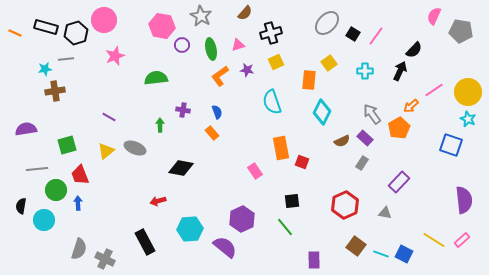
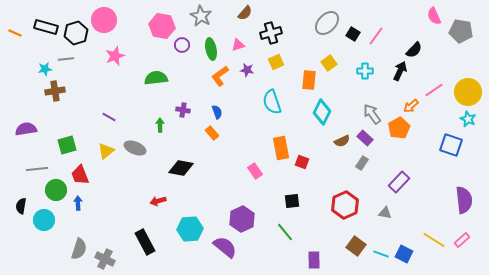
pink semicircle at (434, 16): rotated 48 degrees counterclockwise
green line at (285, 227): moved 5 px down
